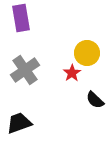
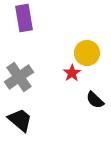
purple rectangle: moved 3 px right
gray cross: moved 6 px left, 7 px down
black trapezoid: moved 1 px right, 3 px up; rotated 60 degrees clockwise
